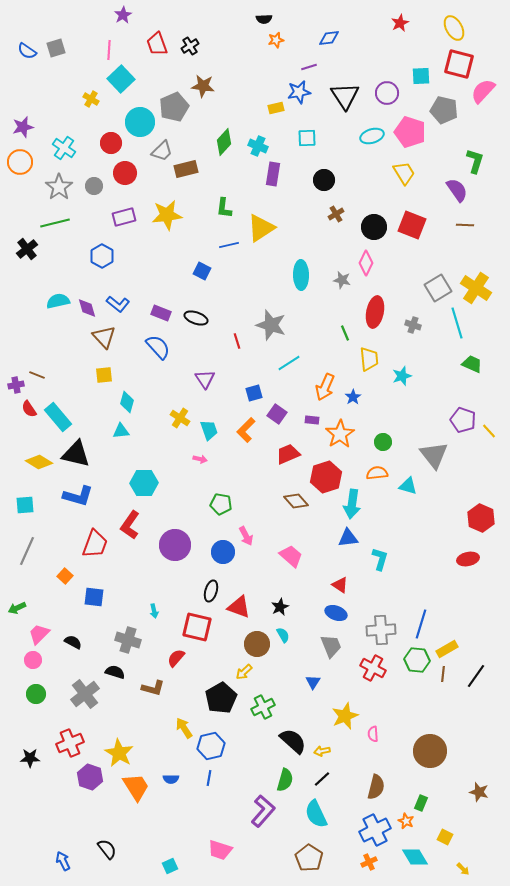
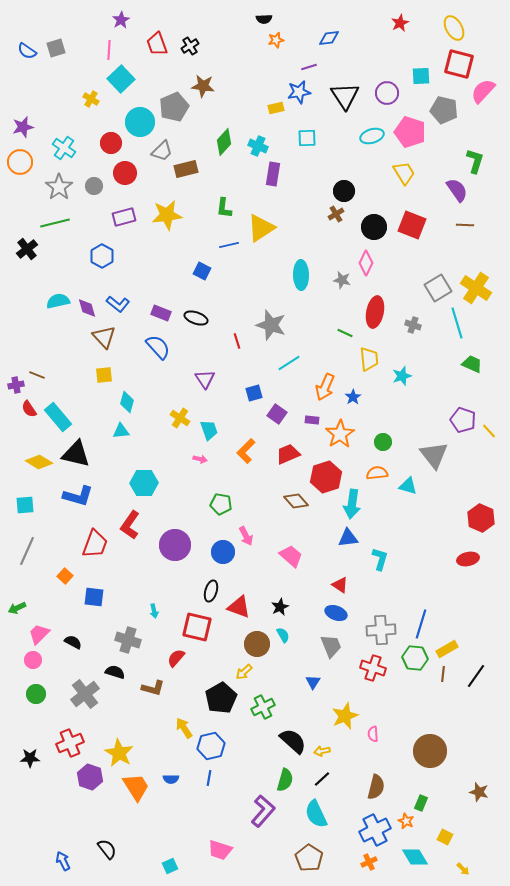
purple star at (123, 15): moved 2 px left, 5 px down
black circle at (324, 180): moved 20 px right, 11 px down
green line at (345, 333): rotated 42 degrees counterclockwise
orange L-shape at (246, 430): moved 21 px down
green hexagon at (417, 660): moved 2 px left, 2 px up
red cross at (373, 668): rotated 10 degrees counterclockwise
